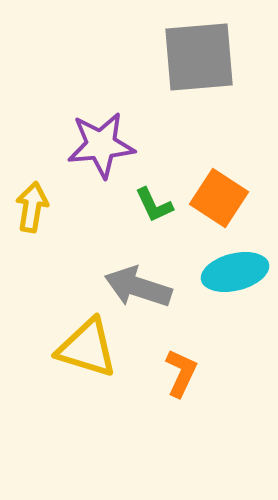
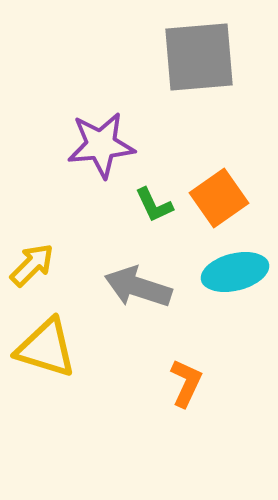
orange square: rotated 22 degrees clockwise
yellow arrow: moved 58 px down; rotated 36 degrees clockwise
yellow triangle: moved 41 px left
orange L-shape: moved 5 px right, 10 px down
